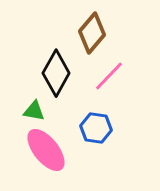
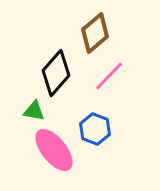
brown diamond: moved 3 px right; rotated 9 degrees clockwise
black diamond: rotated 12 degrees clockwise
blue hexagon: moved 1 px left, 1 px down; rotated 12 degrees clockwise
pink ellipse: moved 8 px right
